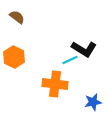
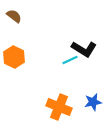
brown semicircle: moved 3 px left, 1 px up
orange cross: moved 4 px right, 23 px down; rotated 15 degrees clockwise
